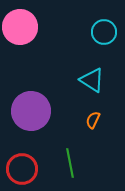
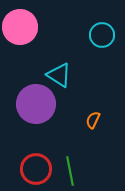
cyan circle: moved 2 px left, 3 px down
cyan triangle: moved 33 px left, 5 px up
purple circle: moved 5 px right, 7 px up
green line: moved 8 px down
red circle: moved 14 px right
